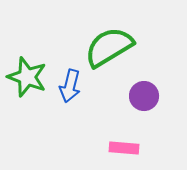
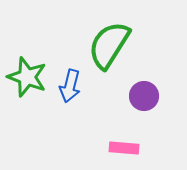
green semicircle: moved 2 px up; rotated 27 degrees counterclockwise
